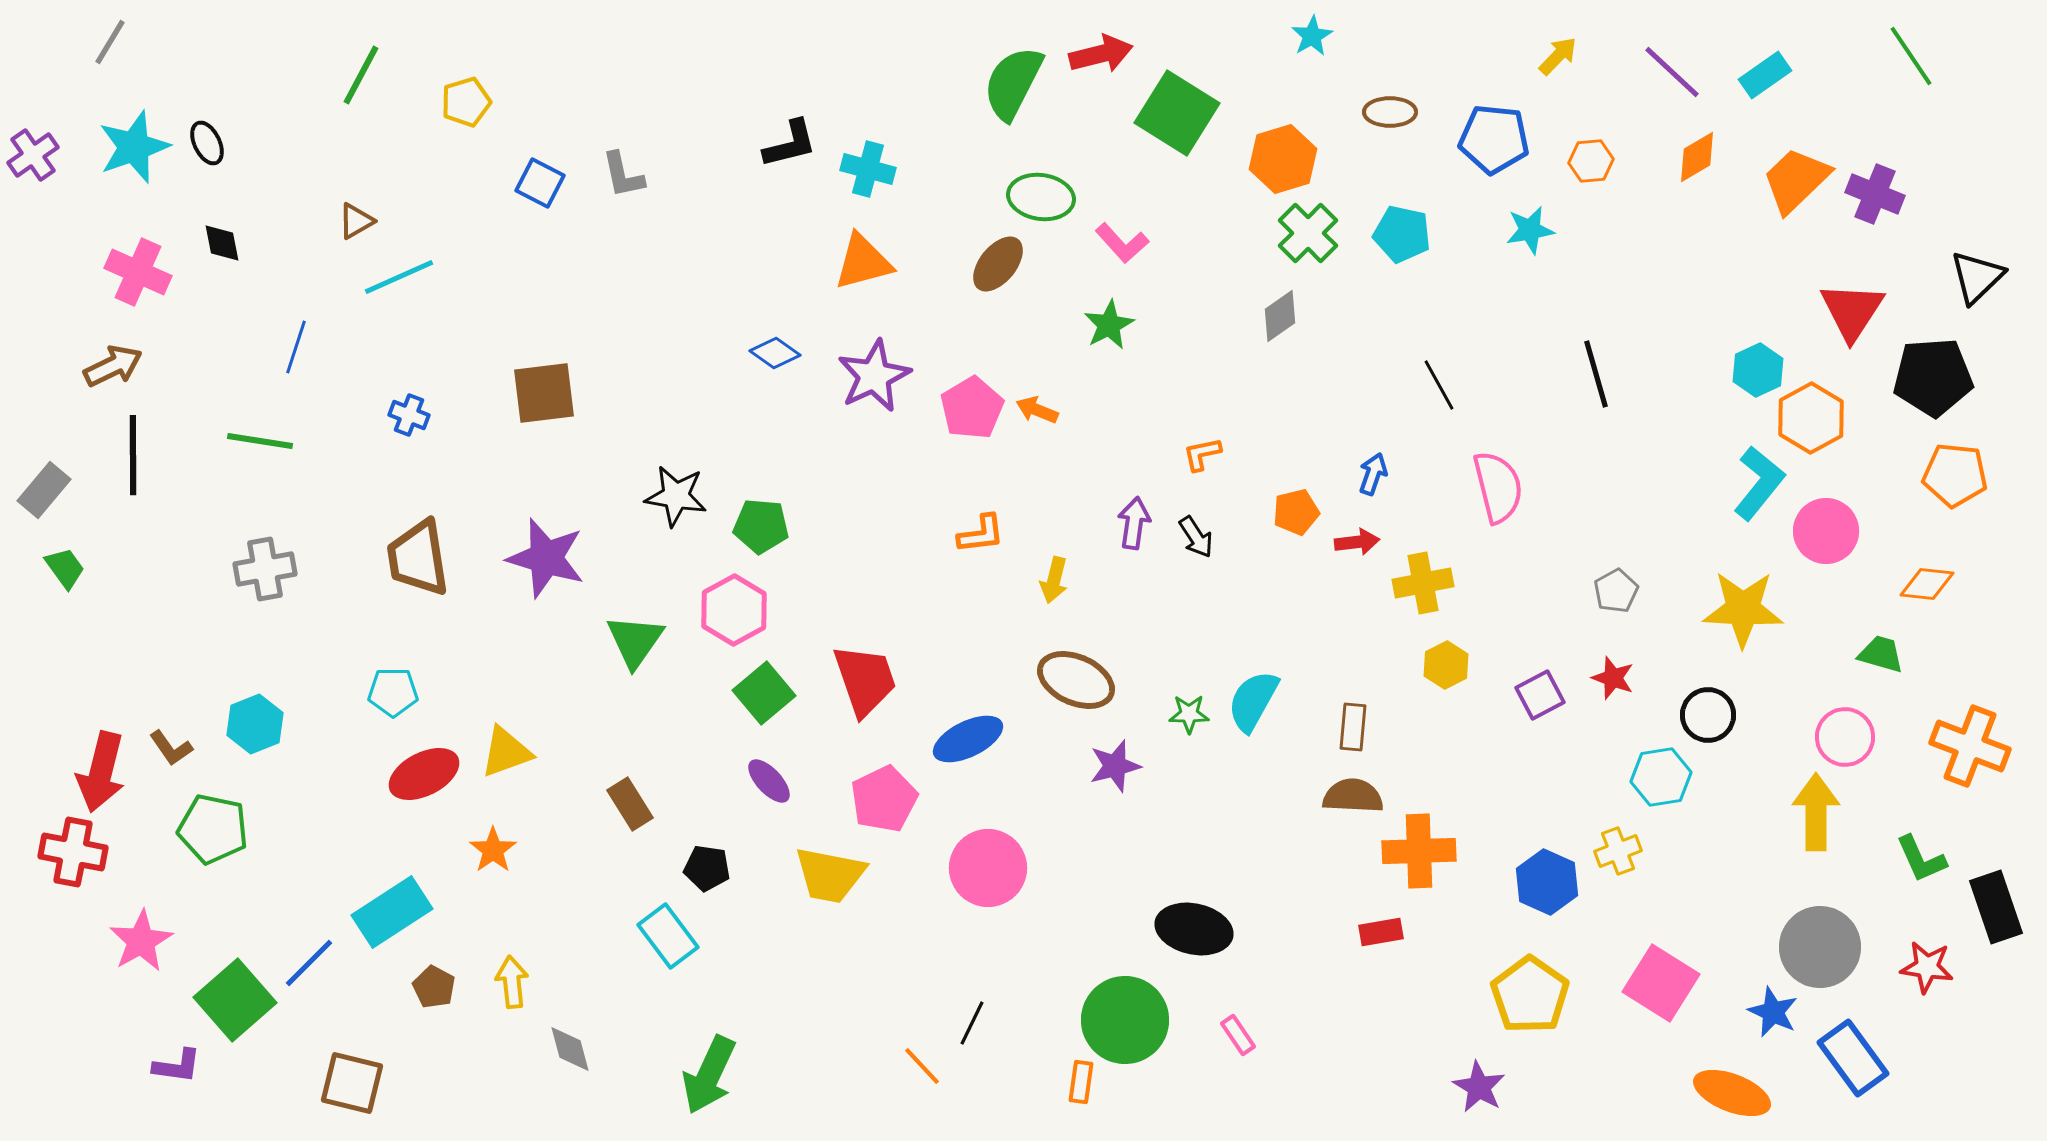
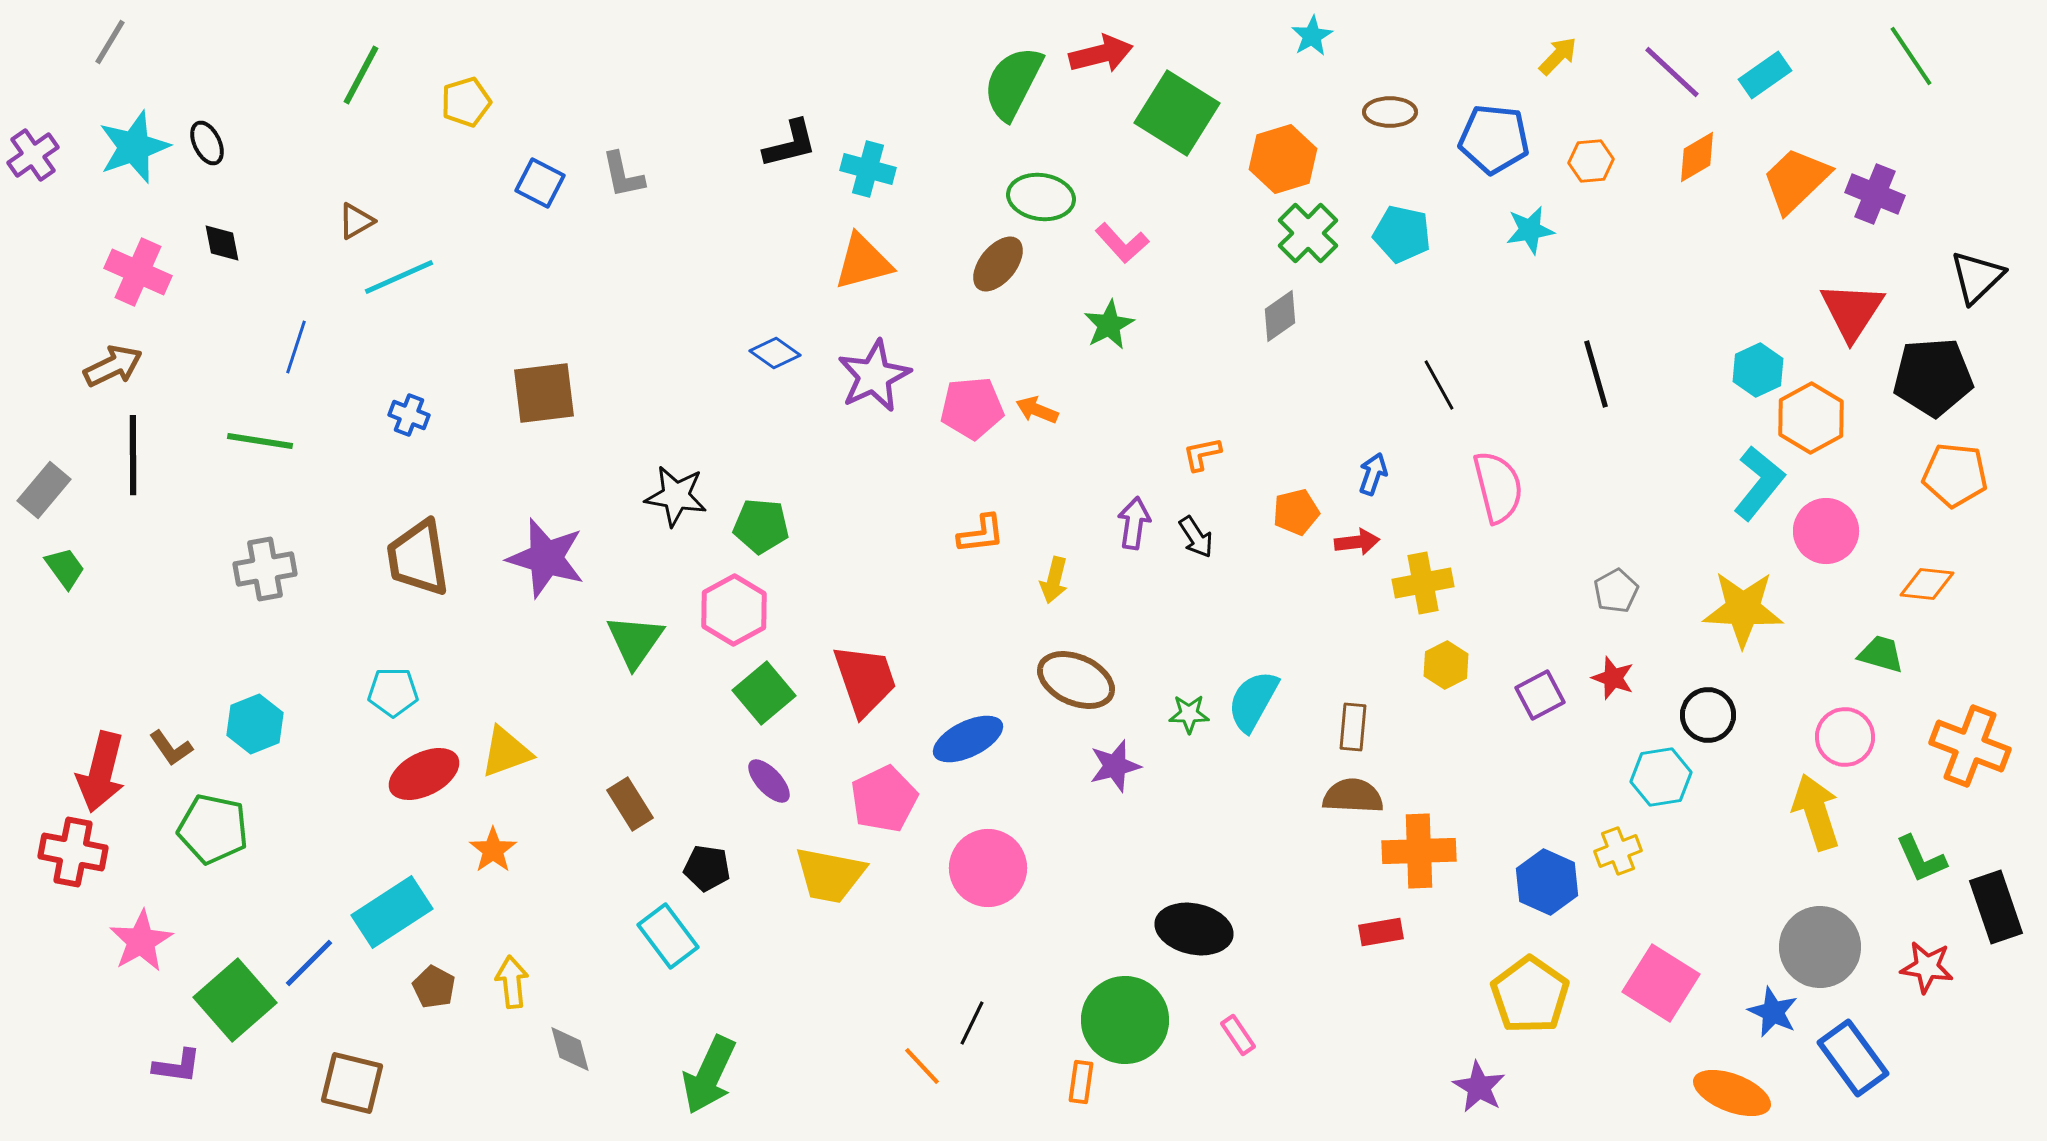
pink pentagon at (972, 408): rotated 26 degrees clockwise
yellow arrow at (1816, 812): rotated 18 degrees counterclockwise
